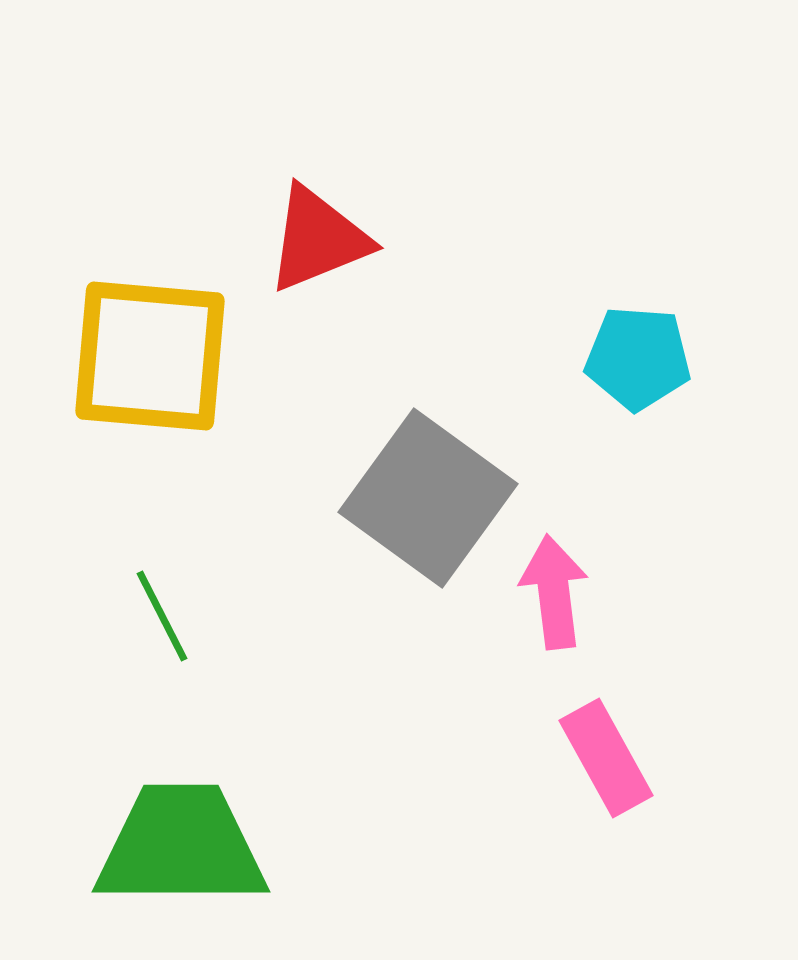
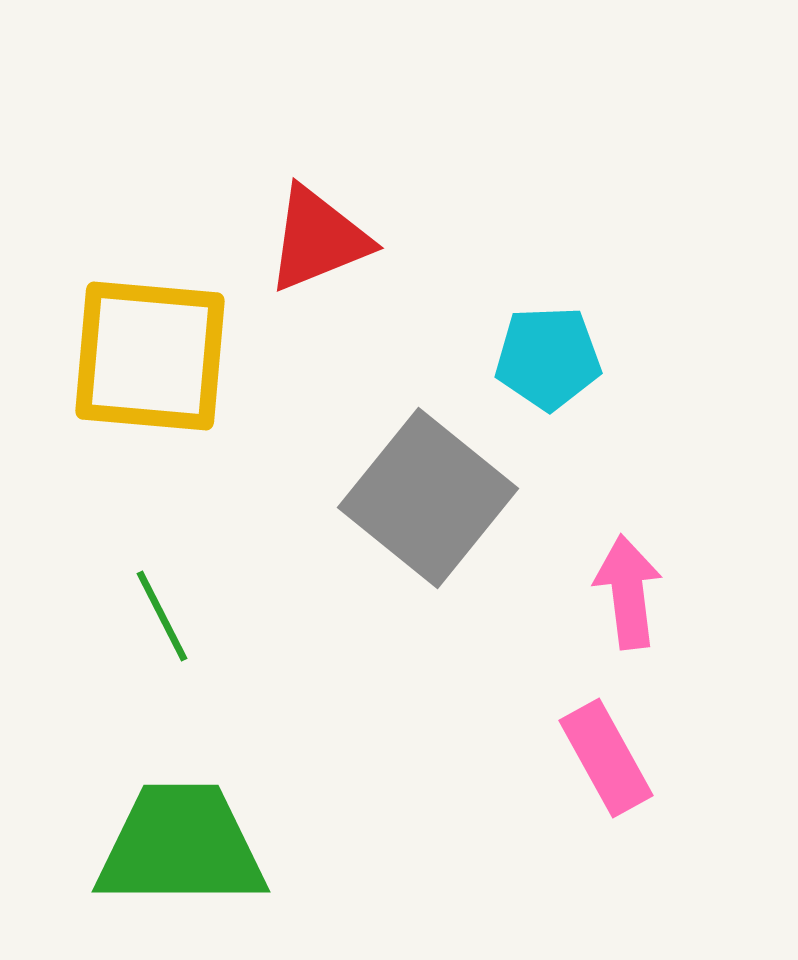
cyan pentagon: moved 90 px left; rotated 6 degrees counterclockwise
gray square: rotated 3 degrees clockwise
pink arrow: moved 74 px right
